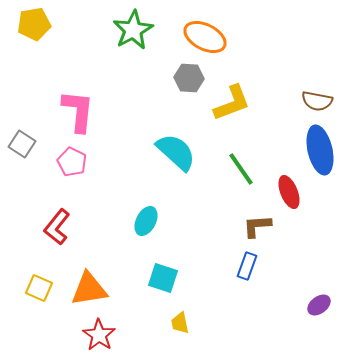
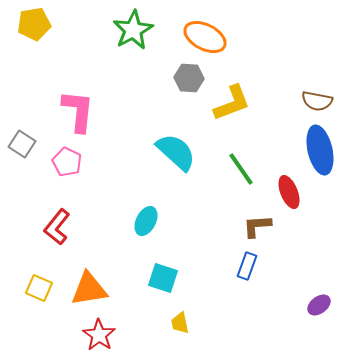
pink pentagon: moved 5 px left
